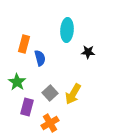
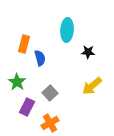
yellow arrow: moved 19 px right, 8 px up; rotated 20 degrees clockwise
purple rectangle: rotated 12 degrees clockwise
